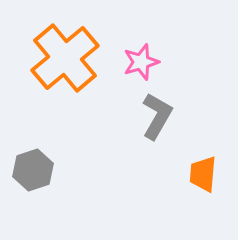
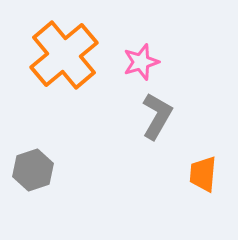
orange cross: moved 1 px left, 3 px up
